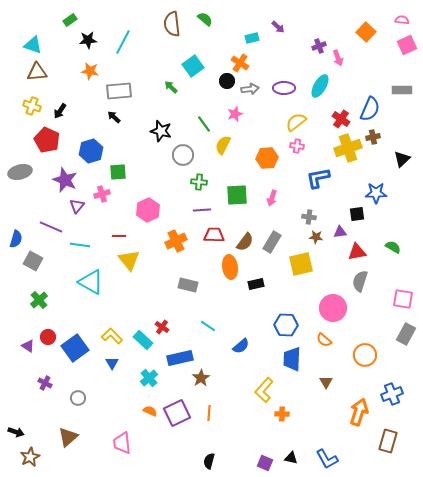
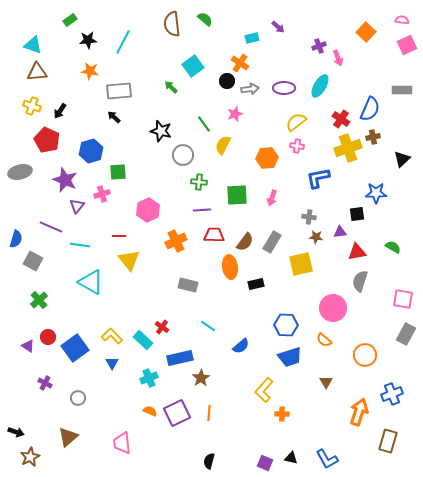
blue trapezoid at (292, 359): moved 2 px left, 2 px up; rotated 110 degrees counterclockwise
cyan cross at (149, 378): rotated 18 degrees clockwise
